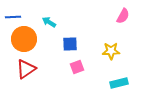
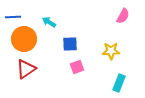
cyan rectangle: rotated 54 degrees counterclockwise
